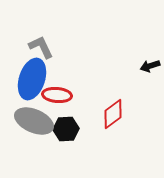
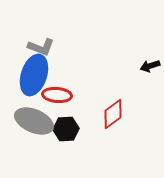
gray L-shape: rotated 136 degrees clockwise
blue ellipse: moved 2 px right, 4 px up
